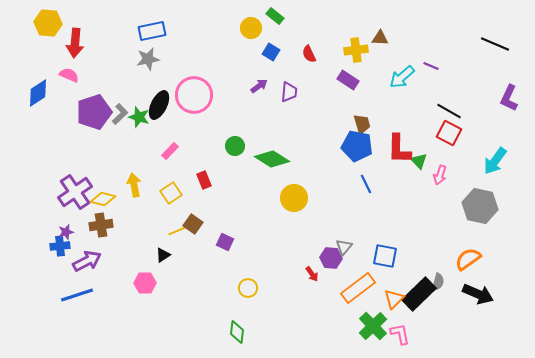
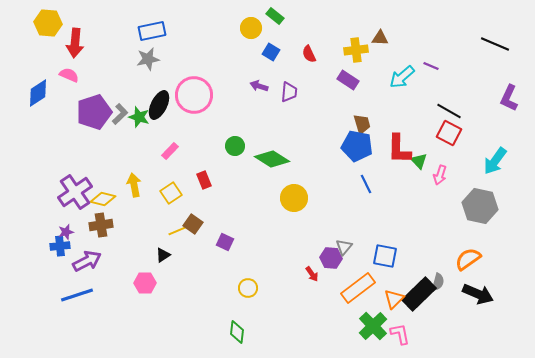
purple arrow at (259, 86): rotated 126 degrees counterclockwise
